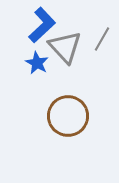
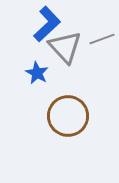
blue L-shape: moved 5 px right, 1 px up
gray line: rotated 40 degrees clockwise
blue star: moved 10 px down
